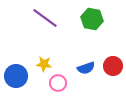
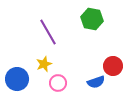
purple line: moved 3 px right, 14 px down; rotated 24 degrees clockwise
yellow star: rotated 28 degrees counterclockwise
blue semicircle: moved 10 px right, 14 px down
blue circle: moved 1 px right, 3 px down
